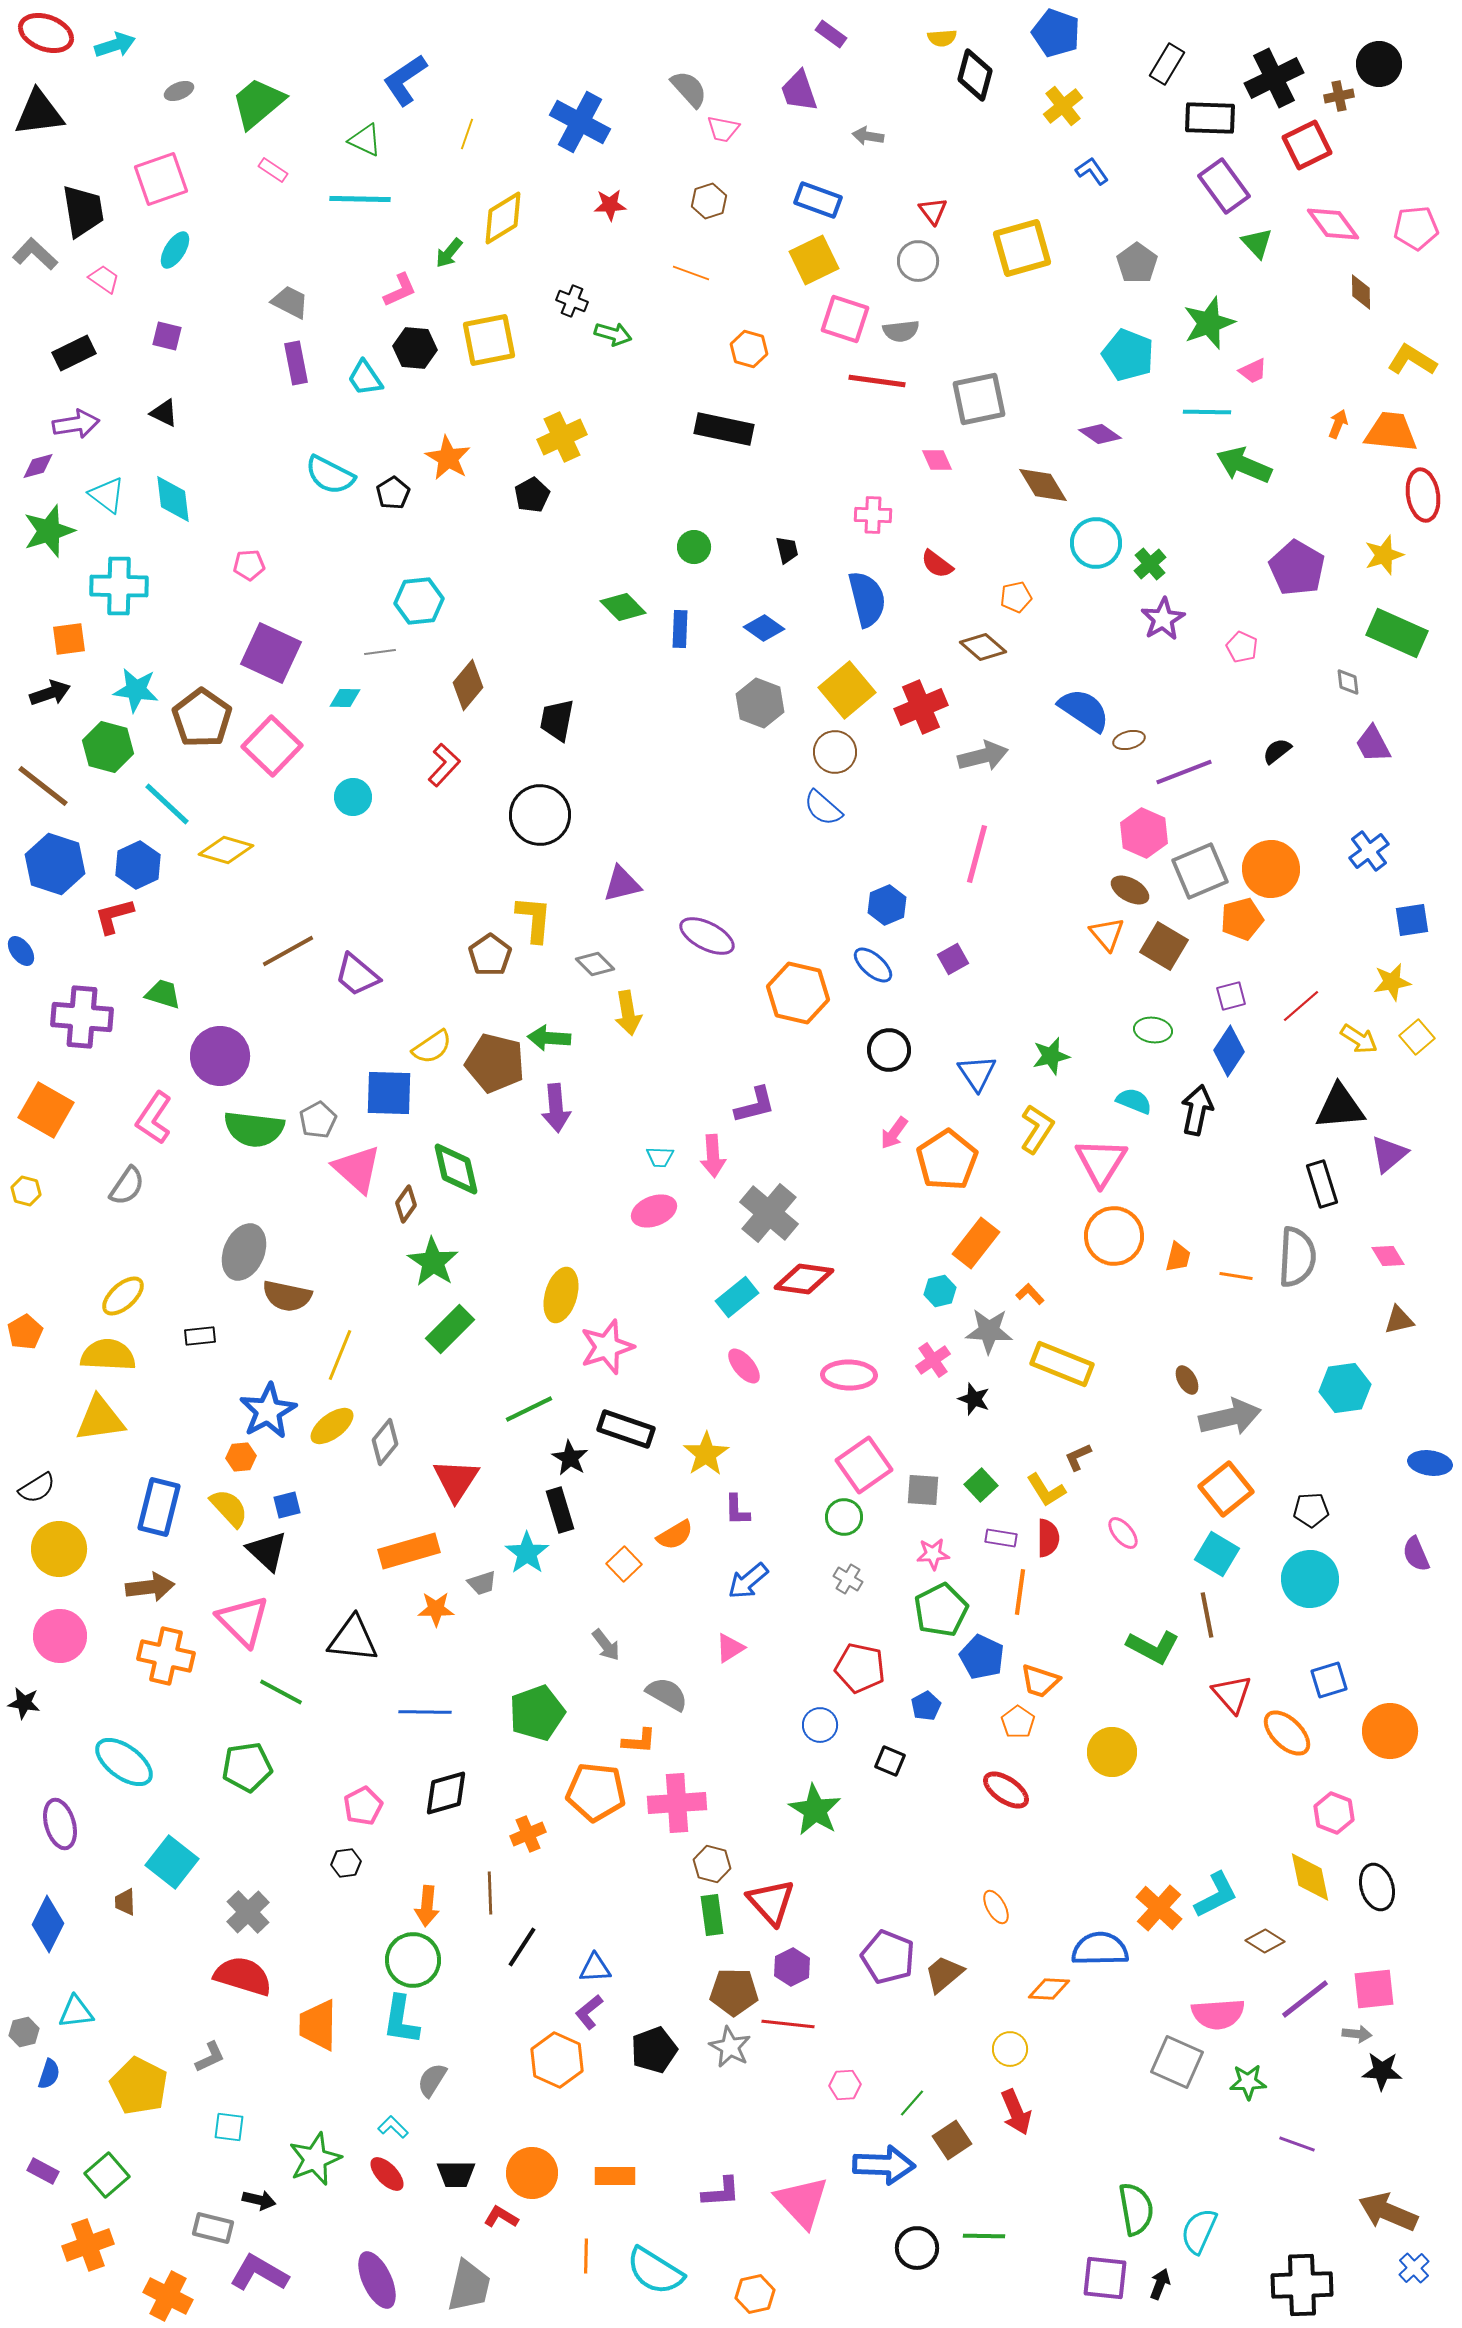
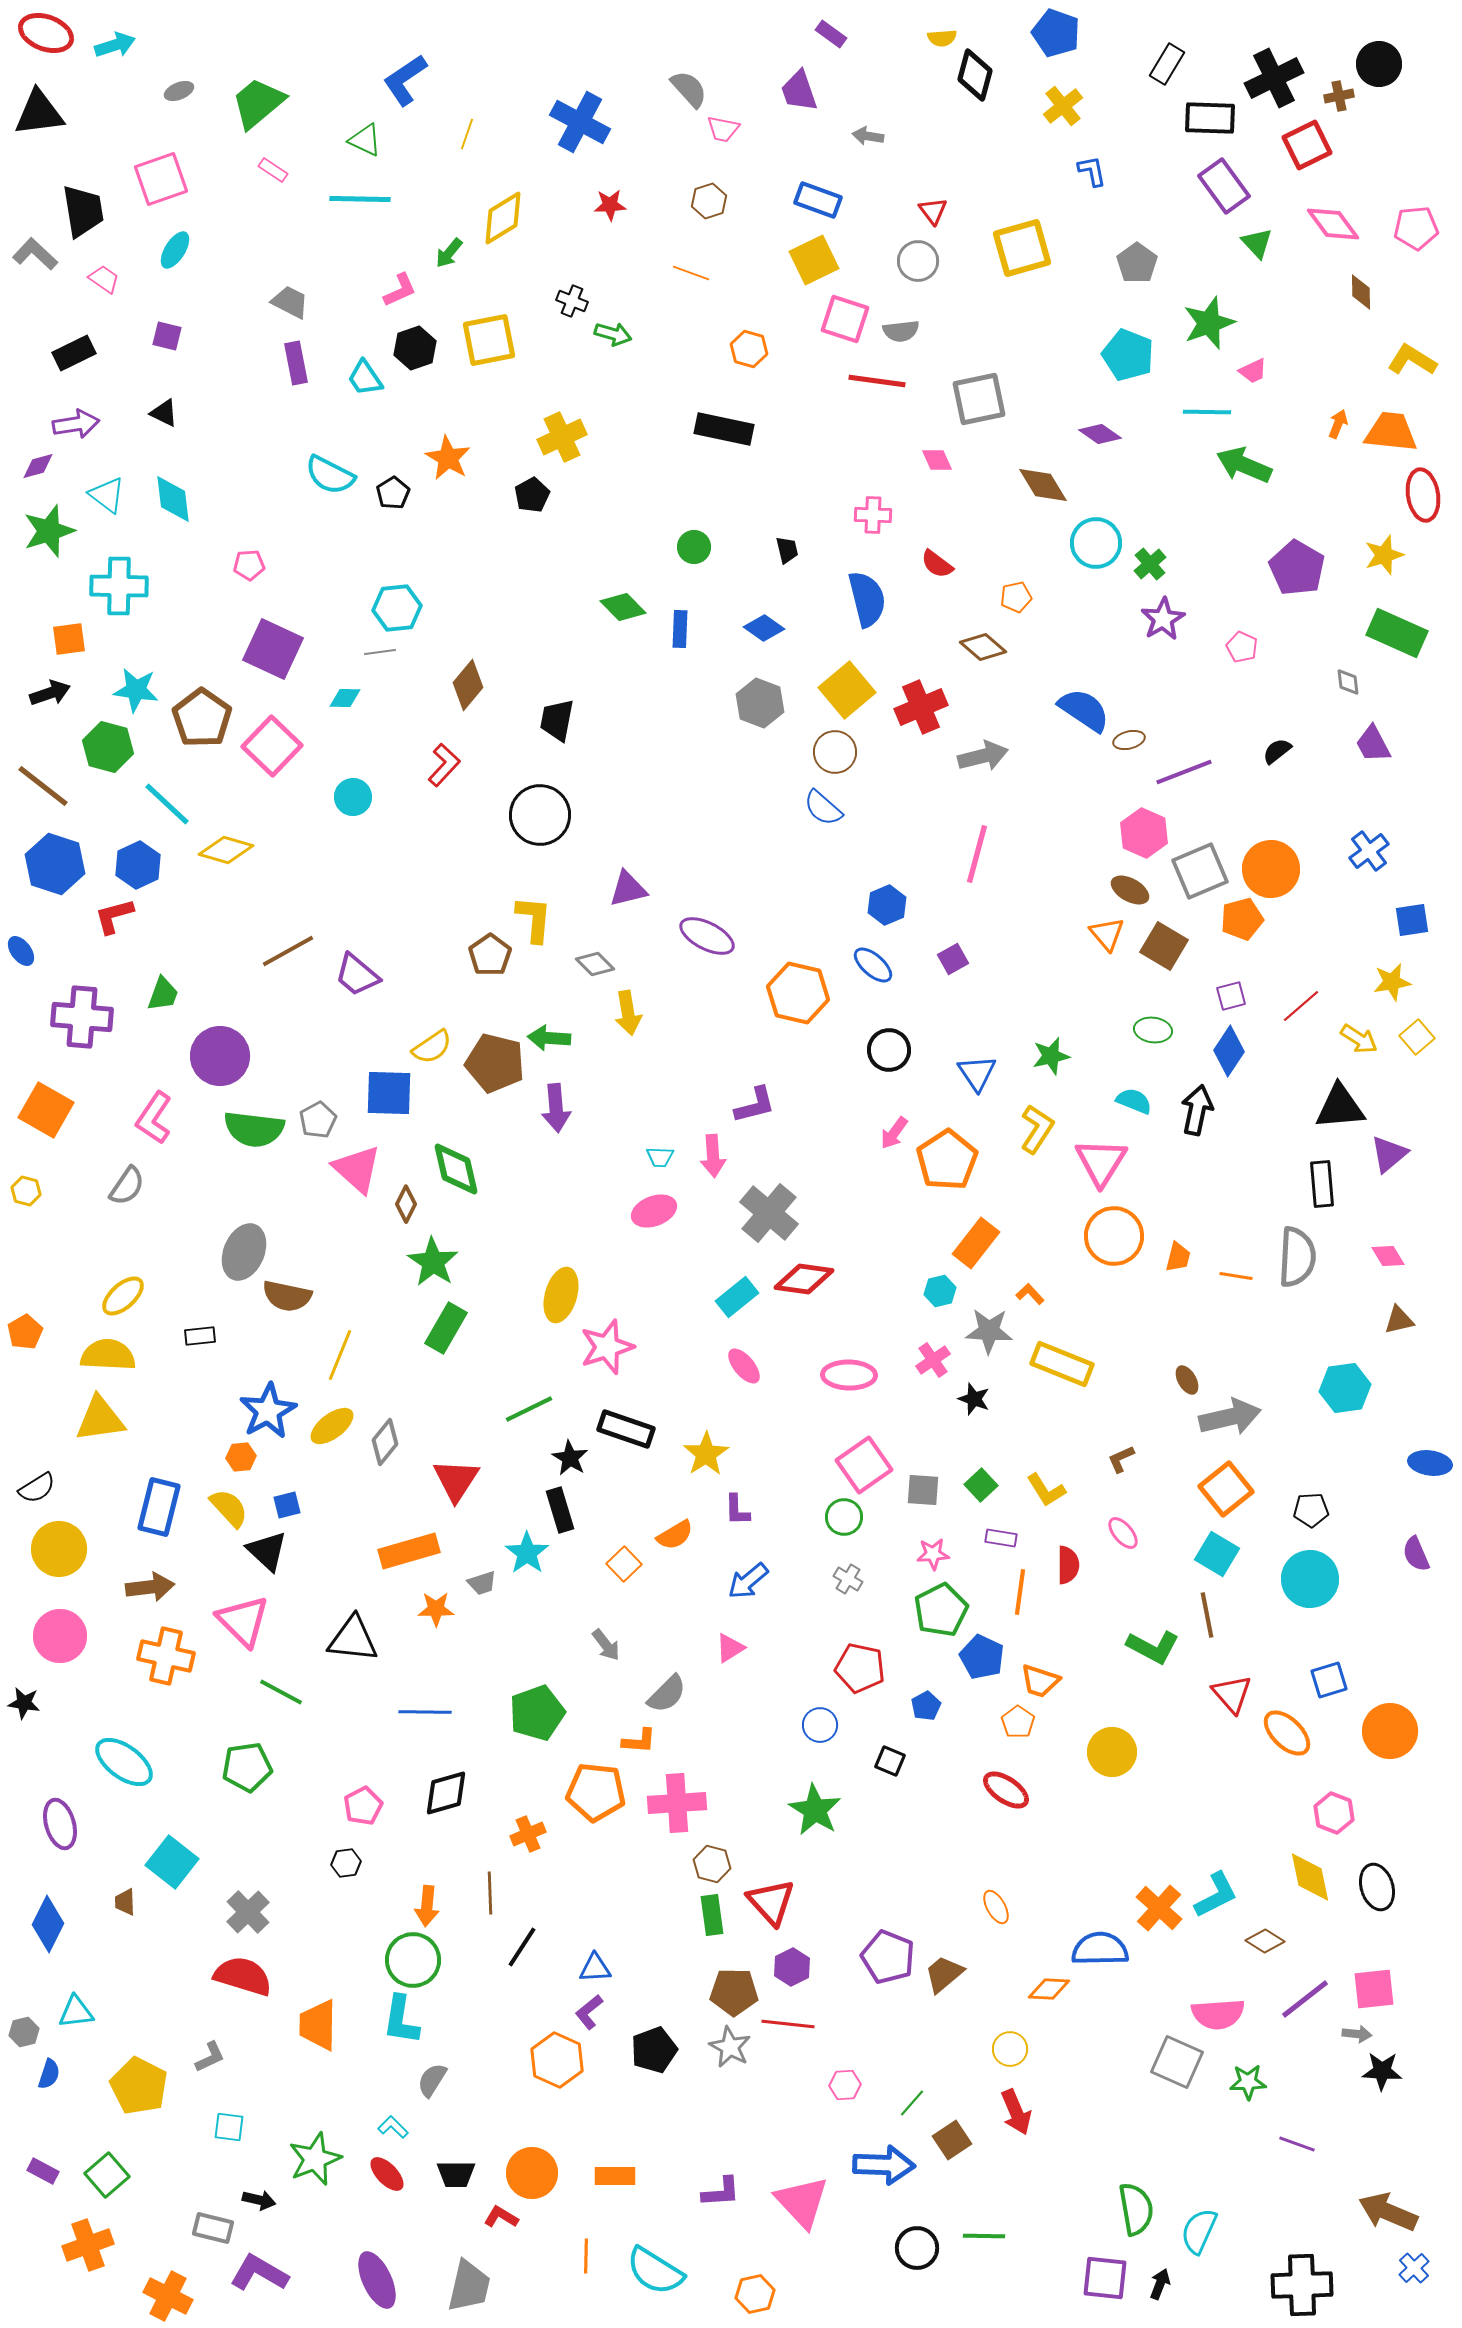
blue L-shape at (1092, 171): rotated 24 degrees clockwise
black hexagon at (415, 348): rotated 24 degrees counterclockwise
cyan hexagon at (419, 601): moved 22 px left, 7 px down
purple square at (271, 653): moved 2 px right, 4 px up
purple triangle at (622, 884): moved 6 px right, 5 px down
green trapezoid at (163, 994): rotated 93 degrees clockwise
black rectangle at (1322, 1184): rotated 12 degrees clockwise
brown diamond at (406, 1204): rotated 9 degrees counterclockwise
green rectangle at (450, 1329): moved 4 px left, 1 px up; rotated 15 degrees counterclockwise
brown L-shape at (1078, 1457): moved 43 px right, 2 px down
red semicircle at (1048, 1538): moved 20 px right, 27 px down
gray semicircle at (667, 1694): rotated 105 degrees clockwise
